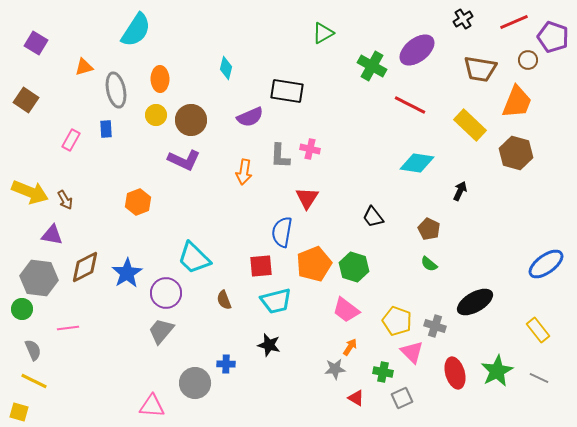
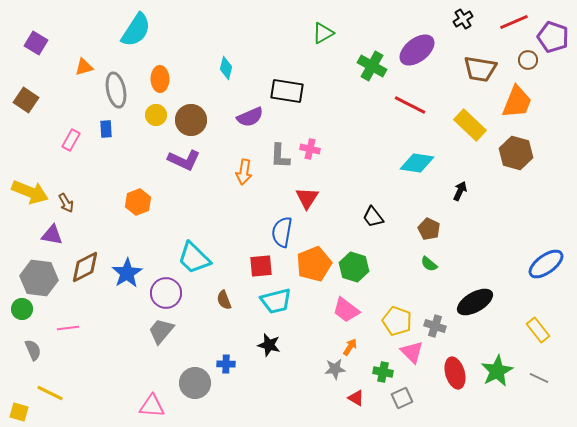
brown arrow at (65, 200): moved 1 px right, 3 px down
yellow line at (34, 381): moved 16 px right, 12 px down
